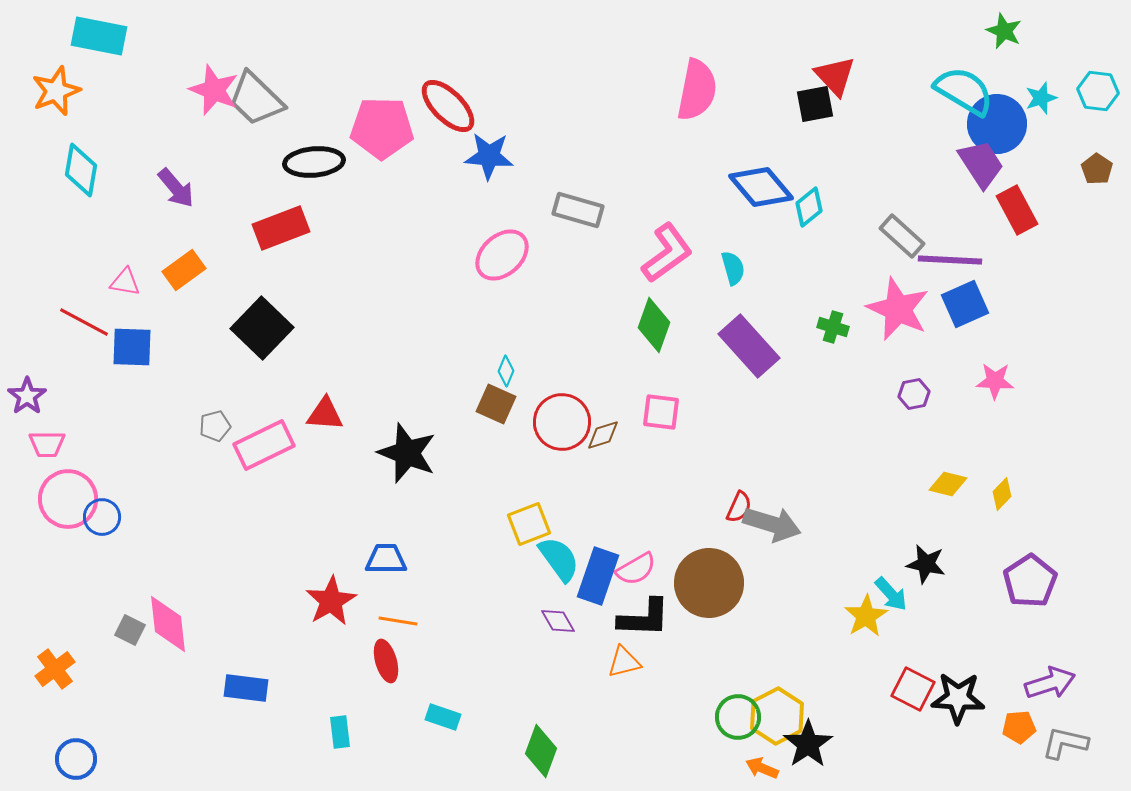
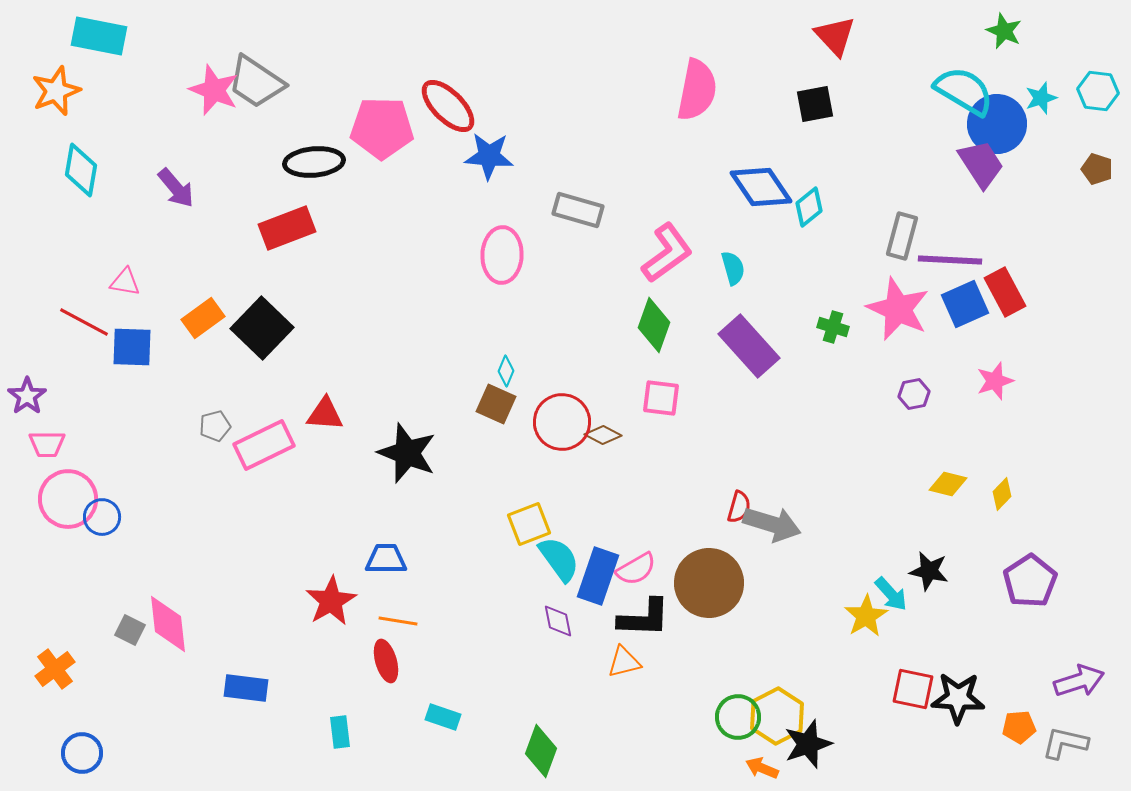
red triangle at (835, 76): moved 40 px up
gray trapezoid at (256, 99): moved 17 px up; rotated 10 degrees counterclockwise
brown pentagon at (1097, 169): rotated 16 degrees counterclockwise
blue diamond at (761, 187): rotated 6 degrees clockwise
red rectangle at (1017, 210): moved 12 px left, 82 px down
red rectangle at (281, 228): moved 6 px right
gray rectangle at (902, 236): rotated 63 degrees clockwise
pink ellipse at (502, 255): rotated 46 degrees counterclockwise
orange rectangle at (184, 270): moved 19 px right, 48 px down
pink star at (995, 381): rotated 21 degrees counterclockwise
pink square at (661, 412): moved 14 px up
brown diamond at (603, 435): rotated 45 degrees clockwise
red semicircle at (739, 507): rotated 8 degrees counterclockwise
black star at (926, 564): moved 3 px right, 7 px down
purple diamond at (558, 621): rotated 18 degrees clockwise
purple arrow at (1050, 683): moved 29 px right, 2 px up
red square at (913, 689): rotated 15 degrees counterclockwise
black star at (808, 744): rotated 15 degrees clockwise
blue circle at (76, 759): moved 6 px right, 6 px up
